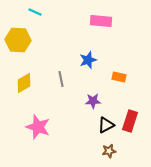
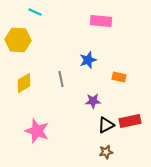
red rectangle: rotated 60 degrees clockwise
pink star: moved 1 px left, 4 px down
brown star: moved 3 px left, 1 px down
